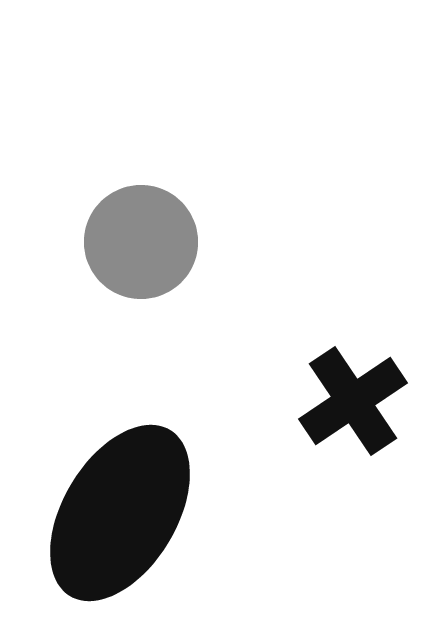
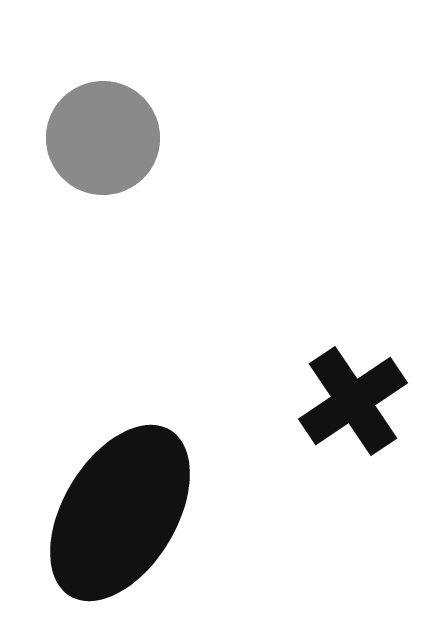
gray circle: moved 38 px left, 104 px up
